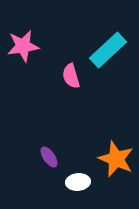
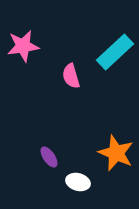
cyan rectangle: moved 7 px right, 2 px down
orange star: moved 6 px up
white ellipse: rotated 20 degrees clockwise
